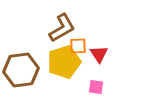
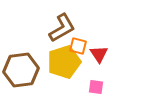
orange square: rotated 18 degrees clockwise
